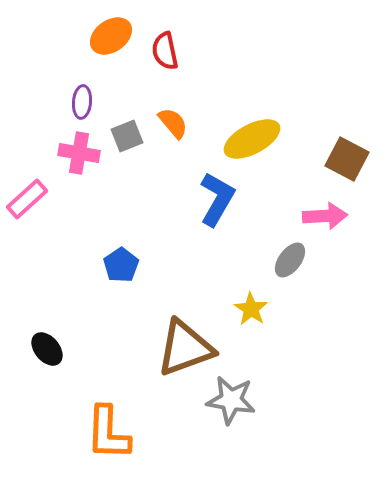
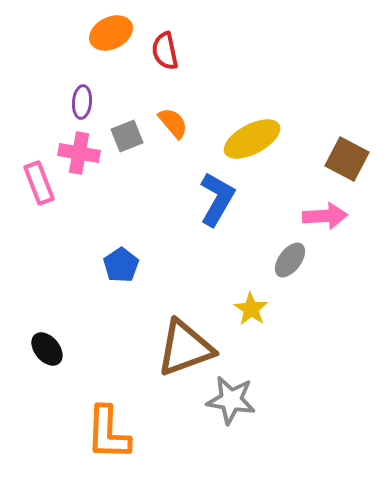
orange ellipse: moved 3 px up; rotated 9 degrees clockwise
pink rectangle: moved 12 px right, 16 px up; rotated 69 degrees counterclockwise
